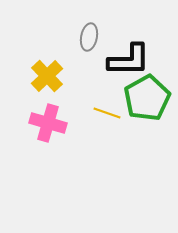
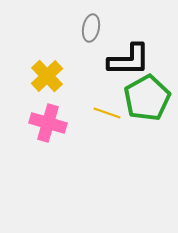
gray ellipse: moved 2 px right, 9 px up
